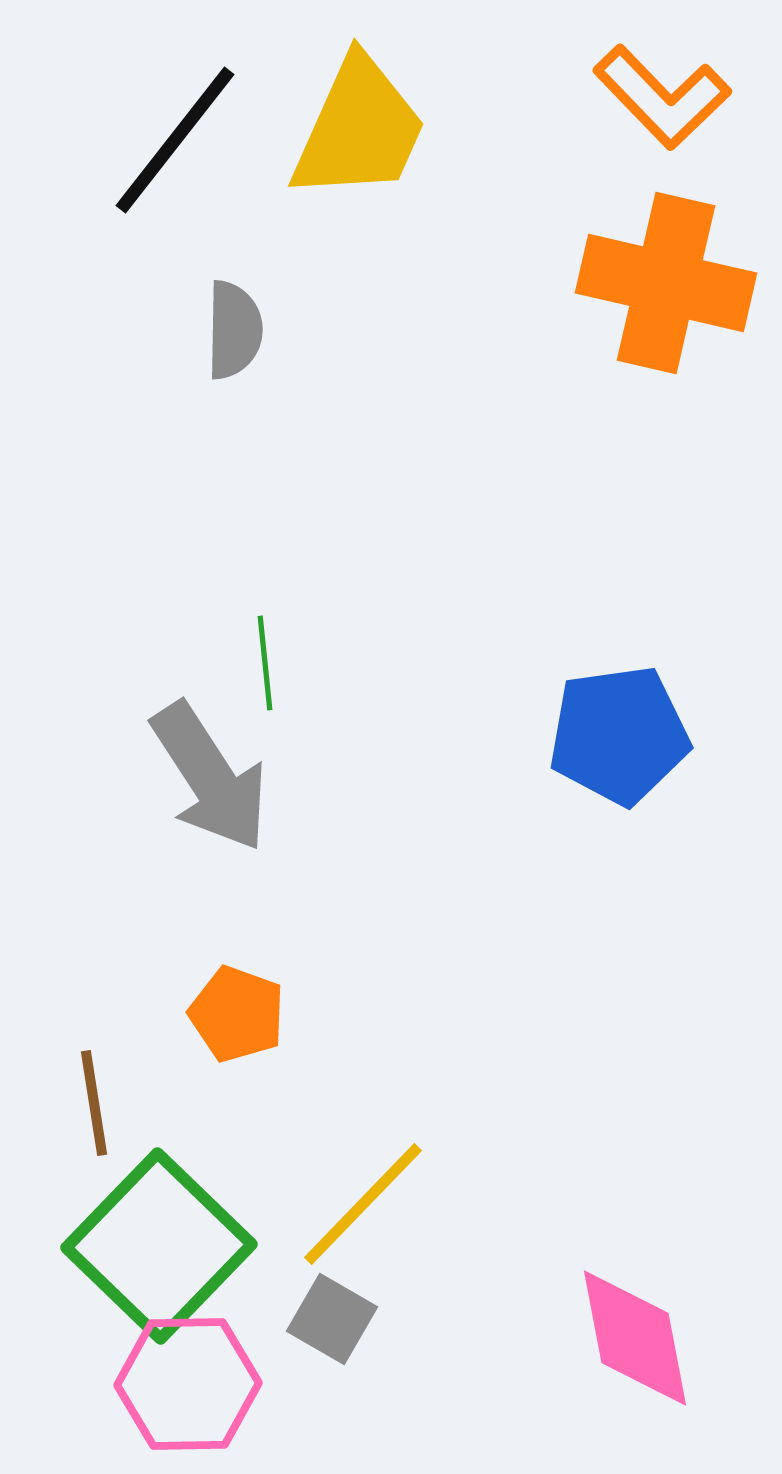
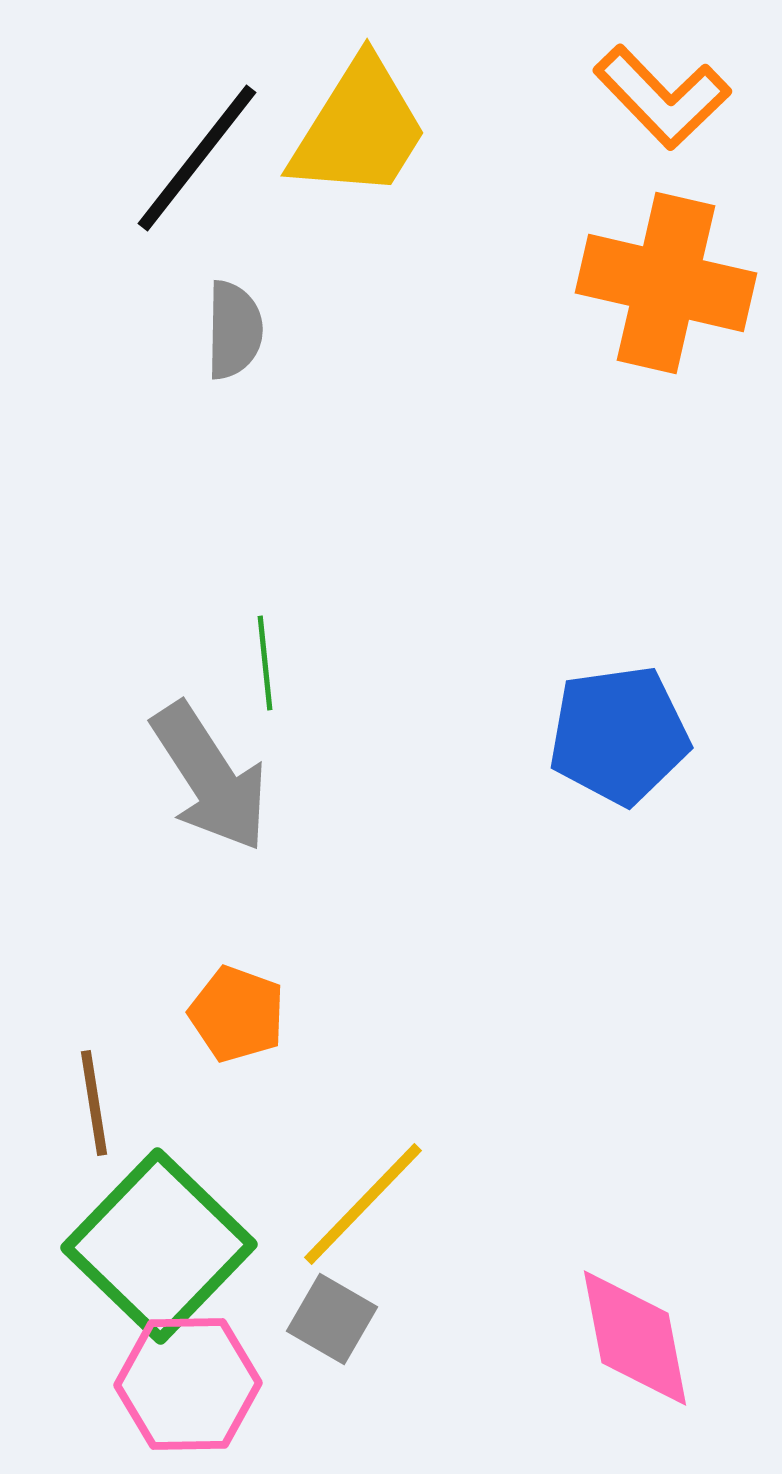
yellow trapezoid: rotated 8 degrees clockwise
black line: moved 22 px right, 18 px down
